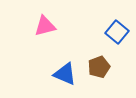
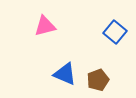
blue square: moved 2 px left
brown pentagon: moved 1 px left, 13 px down
